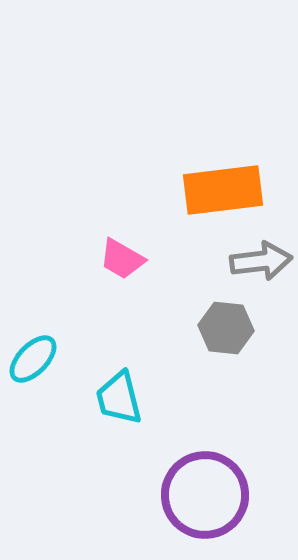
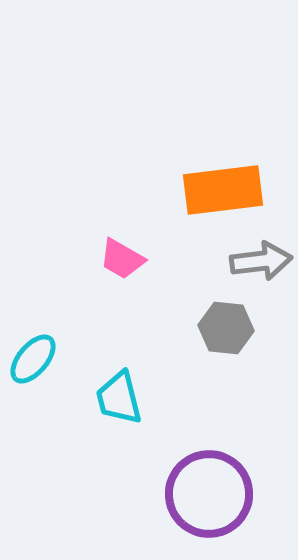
cyan ellipse: rotated 4 degrees counterclockwise
purple circle: moved 4 px right, 1 px up
